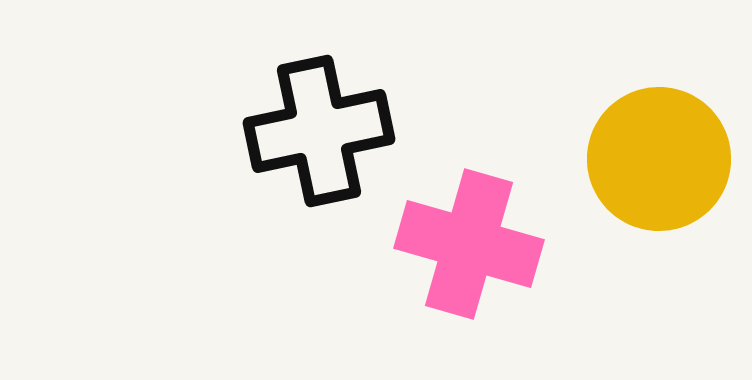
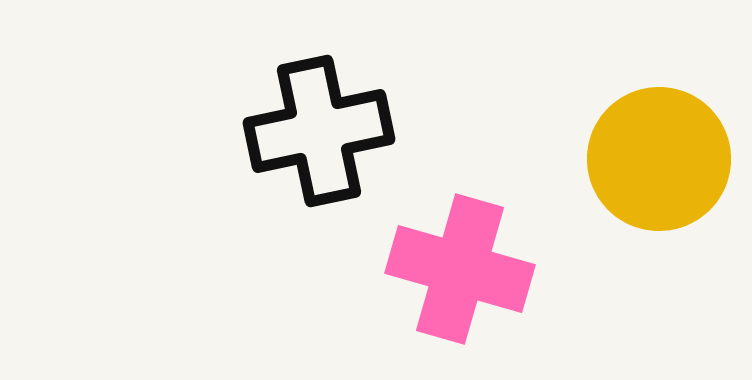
pink cross: moved 9 px left, 25 px down
